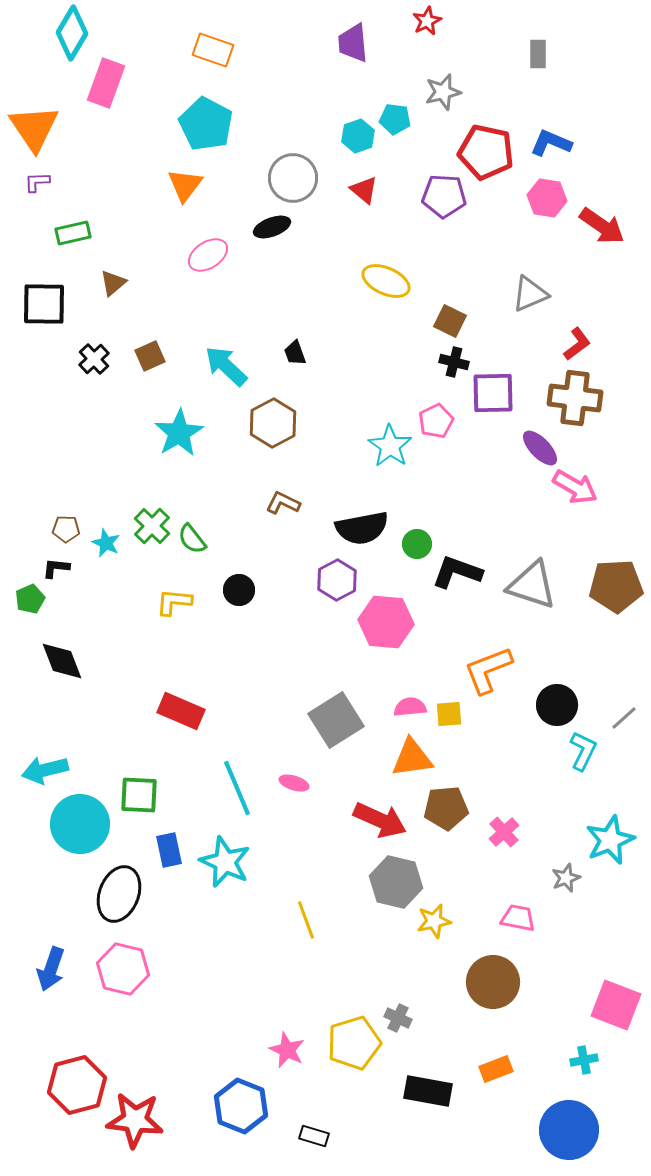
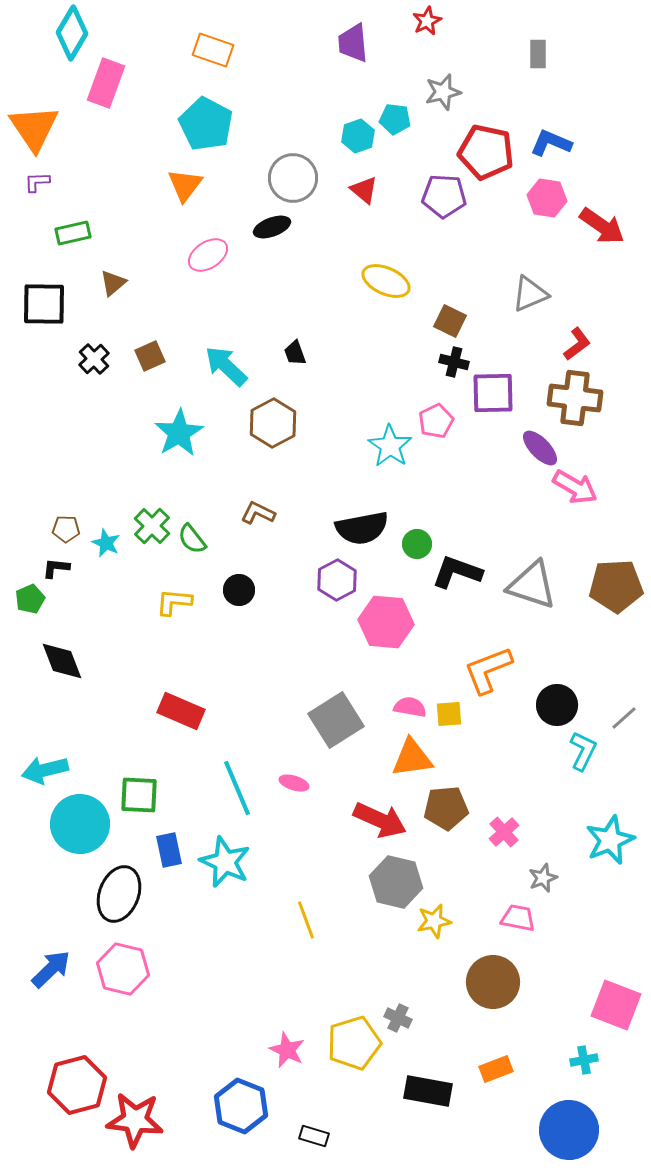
brown L-shape at (283, 503): moved 25 px left, 10 px down
pink semicircle at (410, 707): rotated 16 degrees clockwise
gray star at (566, 878): moved 23 px left
blue arrow at (51, 969): rotated 153 degrees counterclockwise
